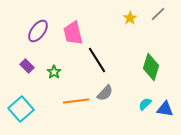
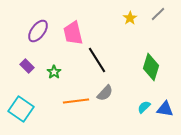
cyan semicircle: moved 1 px left, 3 px down
cyan square: rotated 15 degrees counterclockwise
